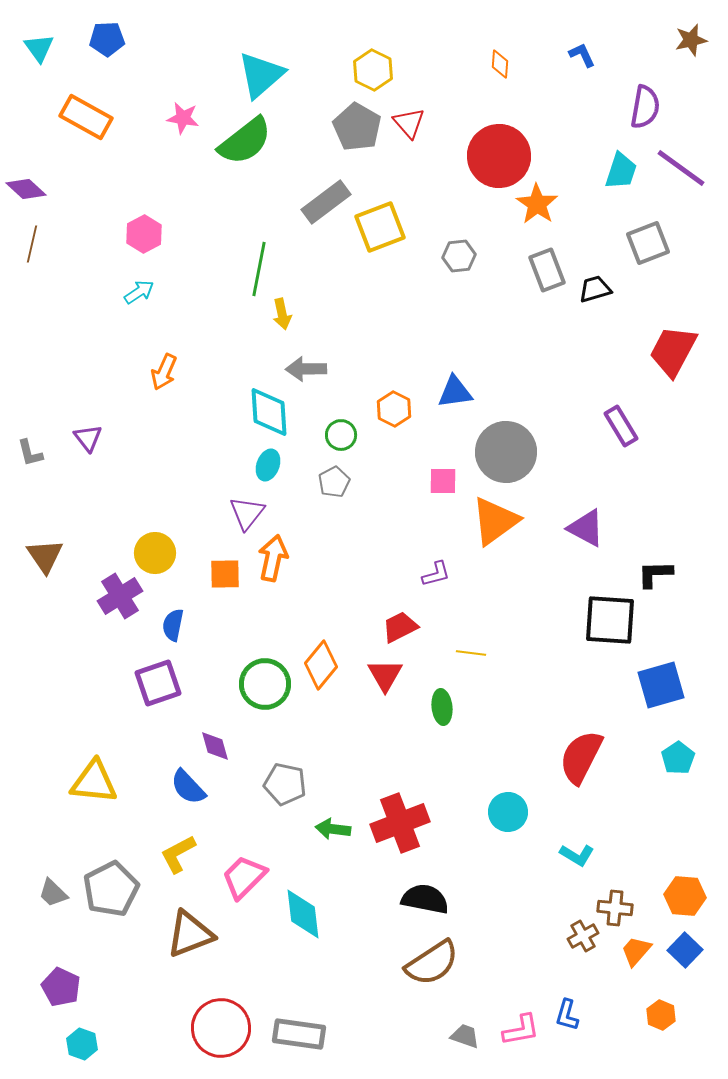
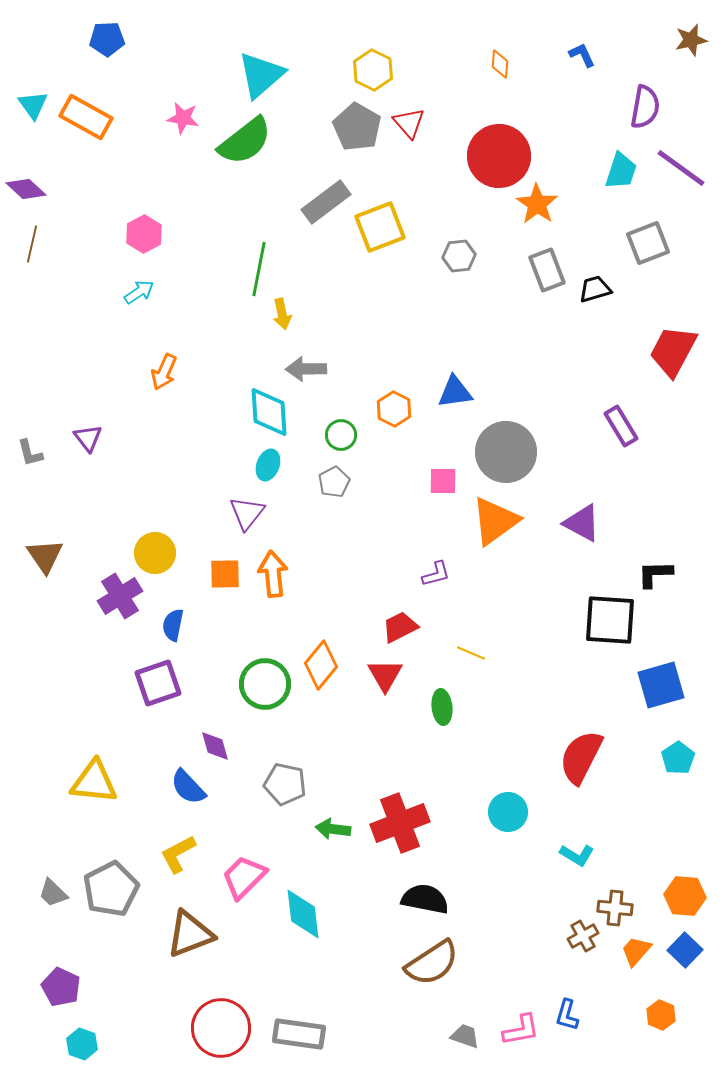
cyan triangle at (39, 48): moved 6 px left, 57 px down
purple triangle at (586, 528): moved 4 px left, 5 px up
orange arrow at (273, 558): moved 16 px down; rotated 18 degrees counterclockwise
yellow line at (471, 653): rotated 16 degrees clockwise
